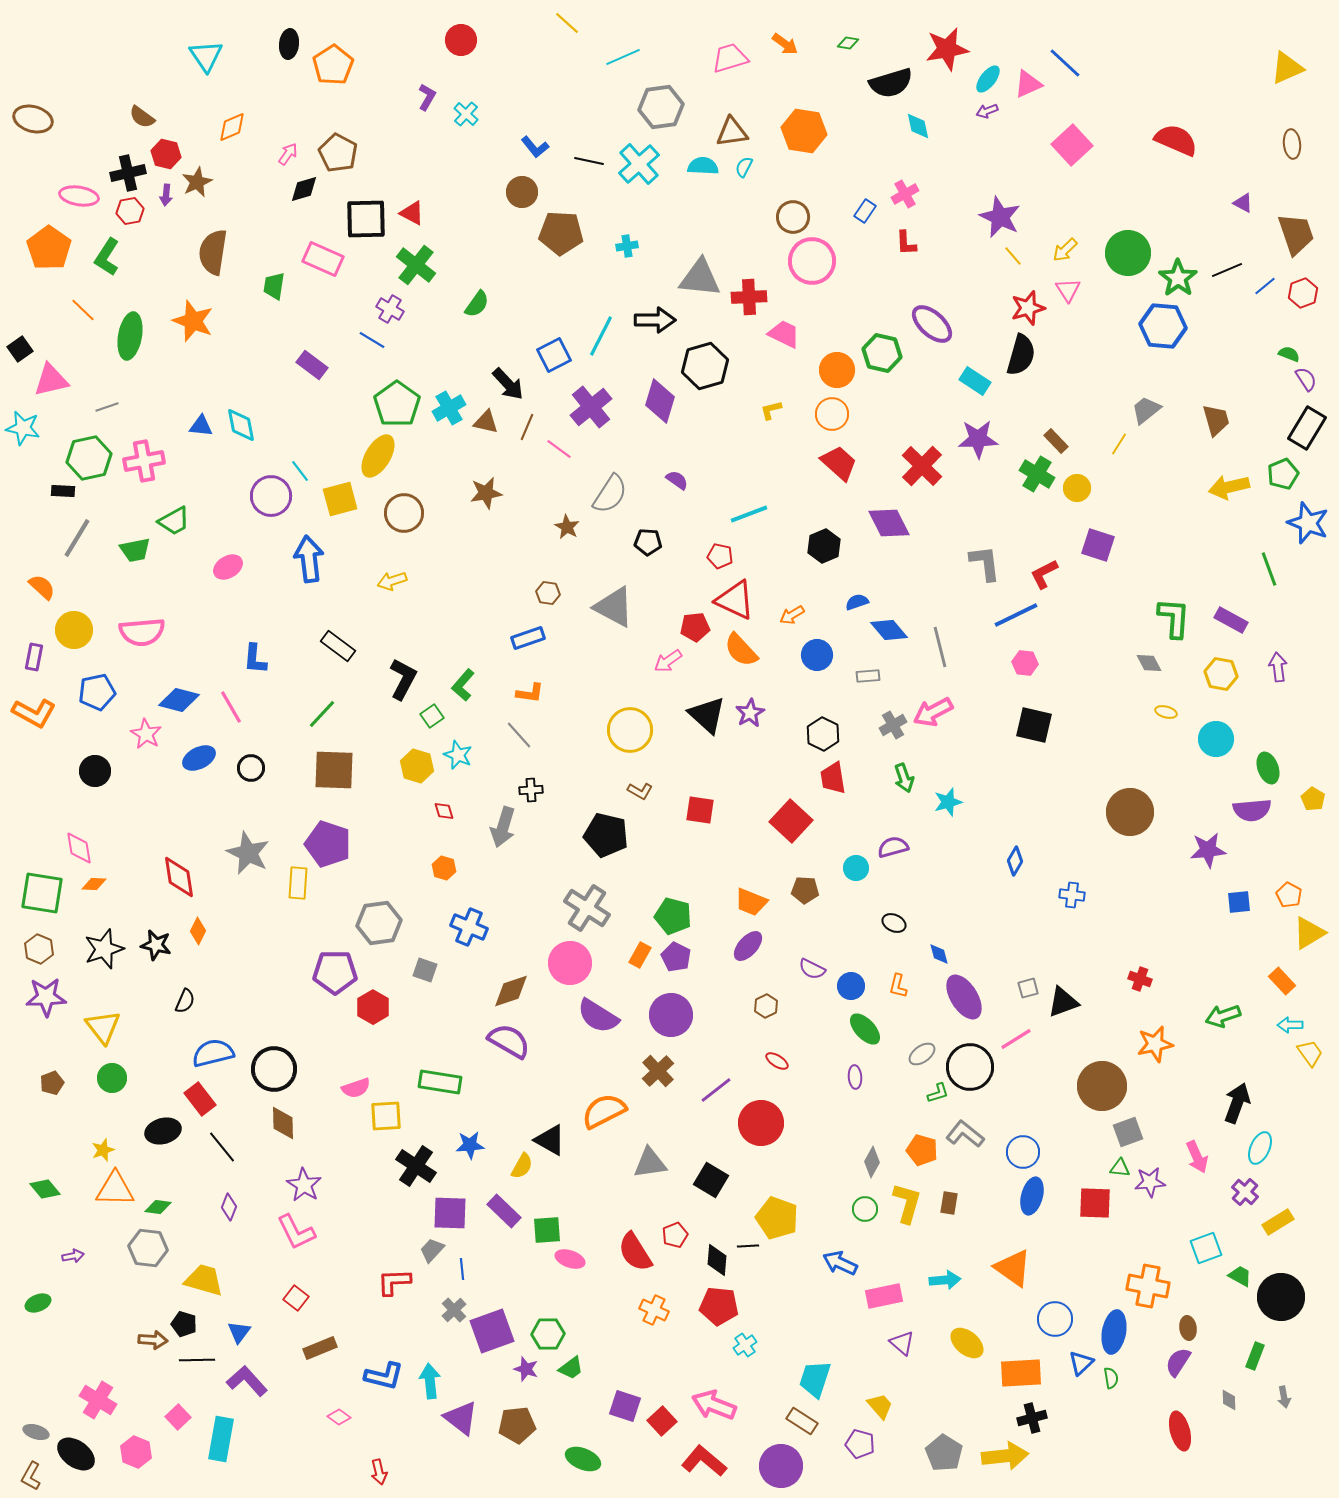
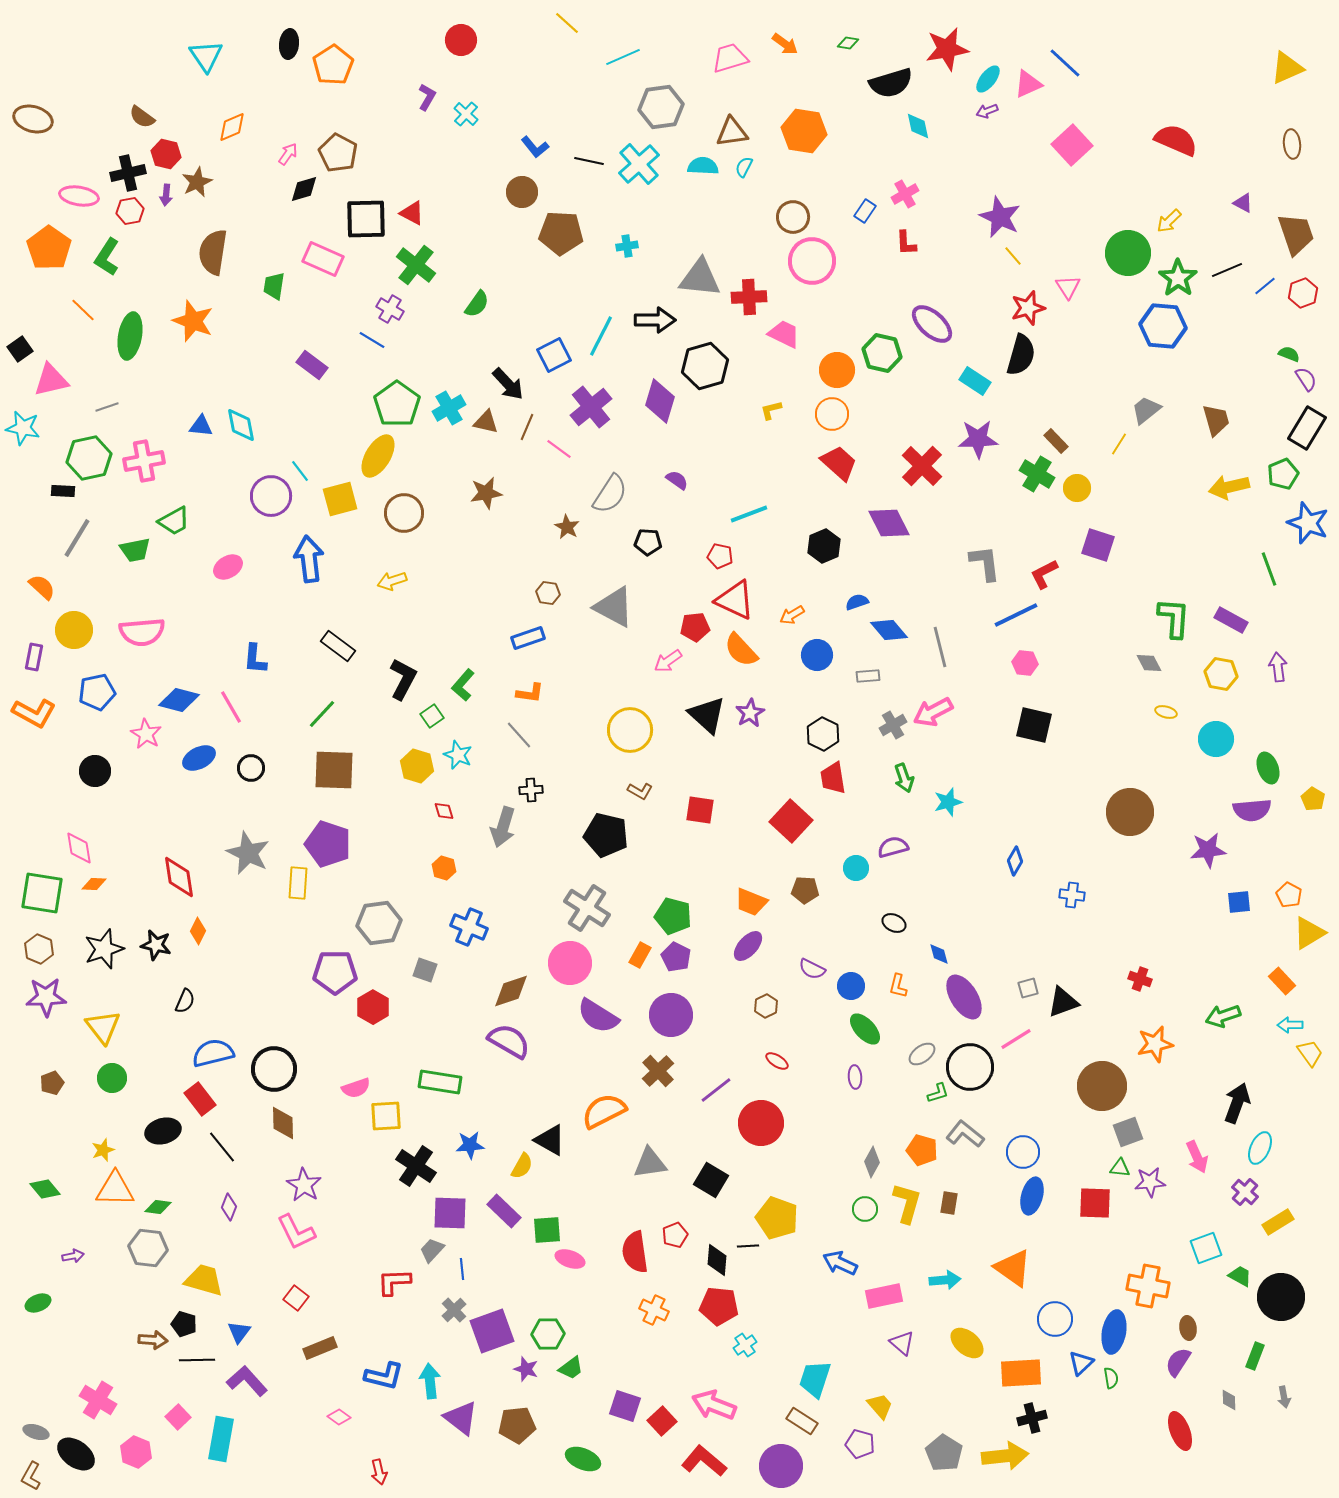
yellow arrow at (1065, 250): moved 104 px right, 29 px up
pink triangle at (1068, 290): moved 3 px up
red semicircle at (635, 1252): rotated 24 degrees clockwise
red ellipse at (1180, 1431): rotated 6 degrees counterclockwise
